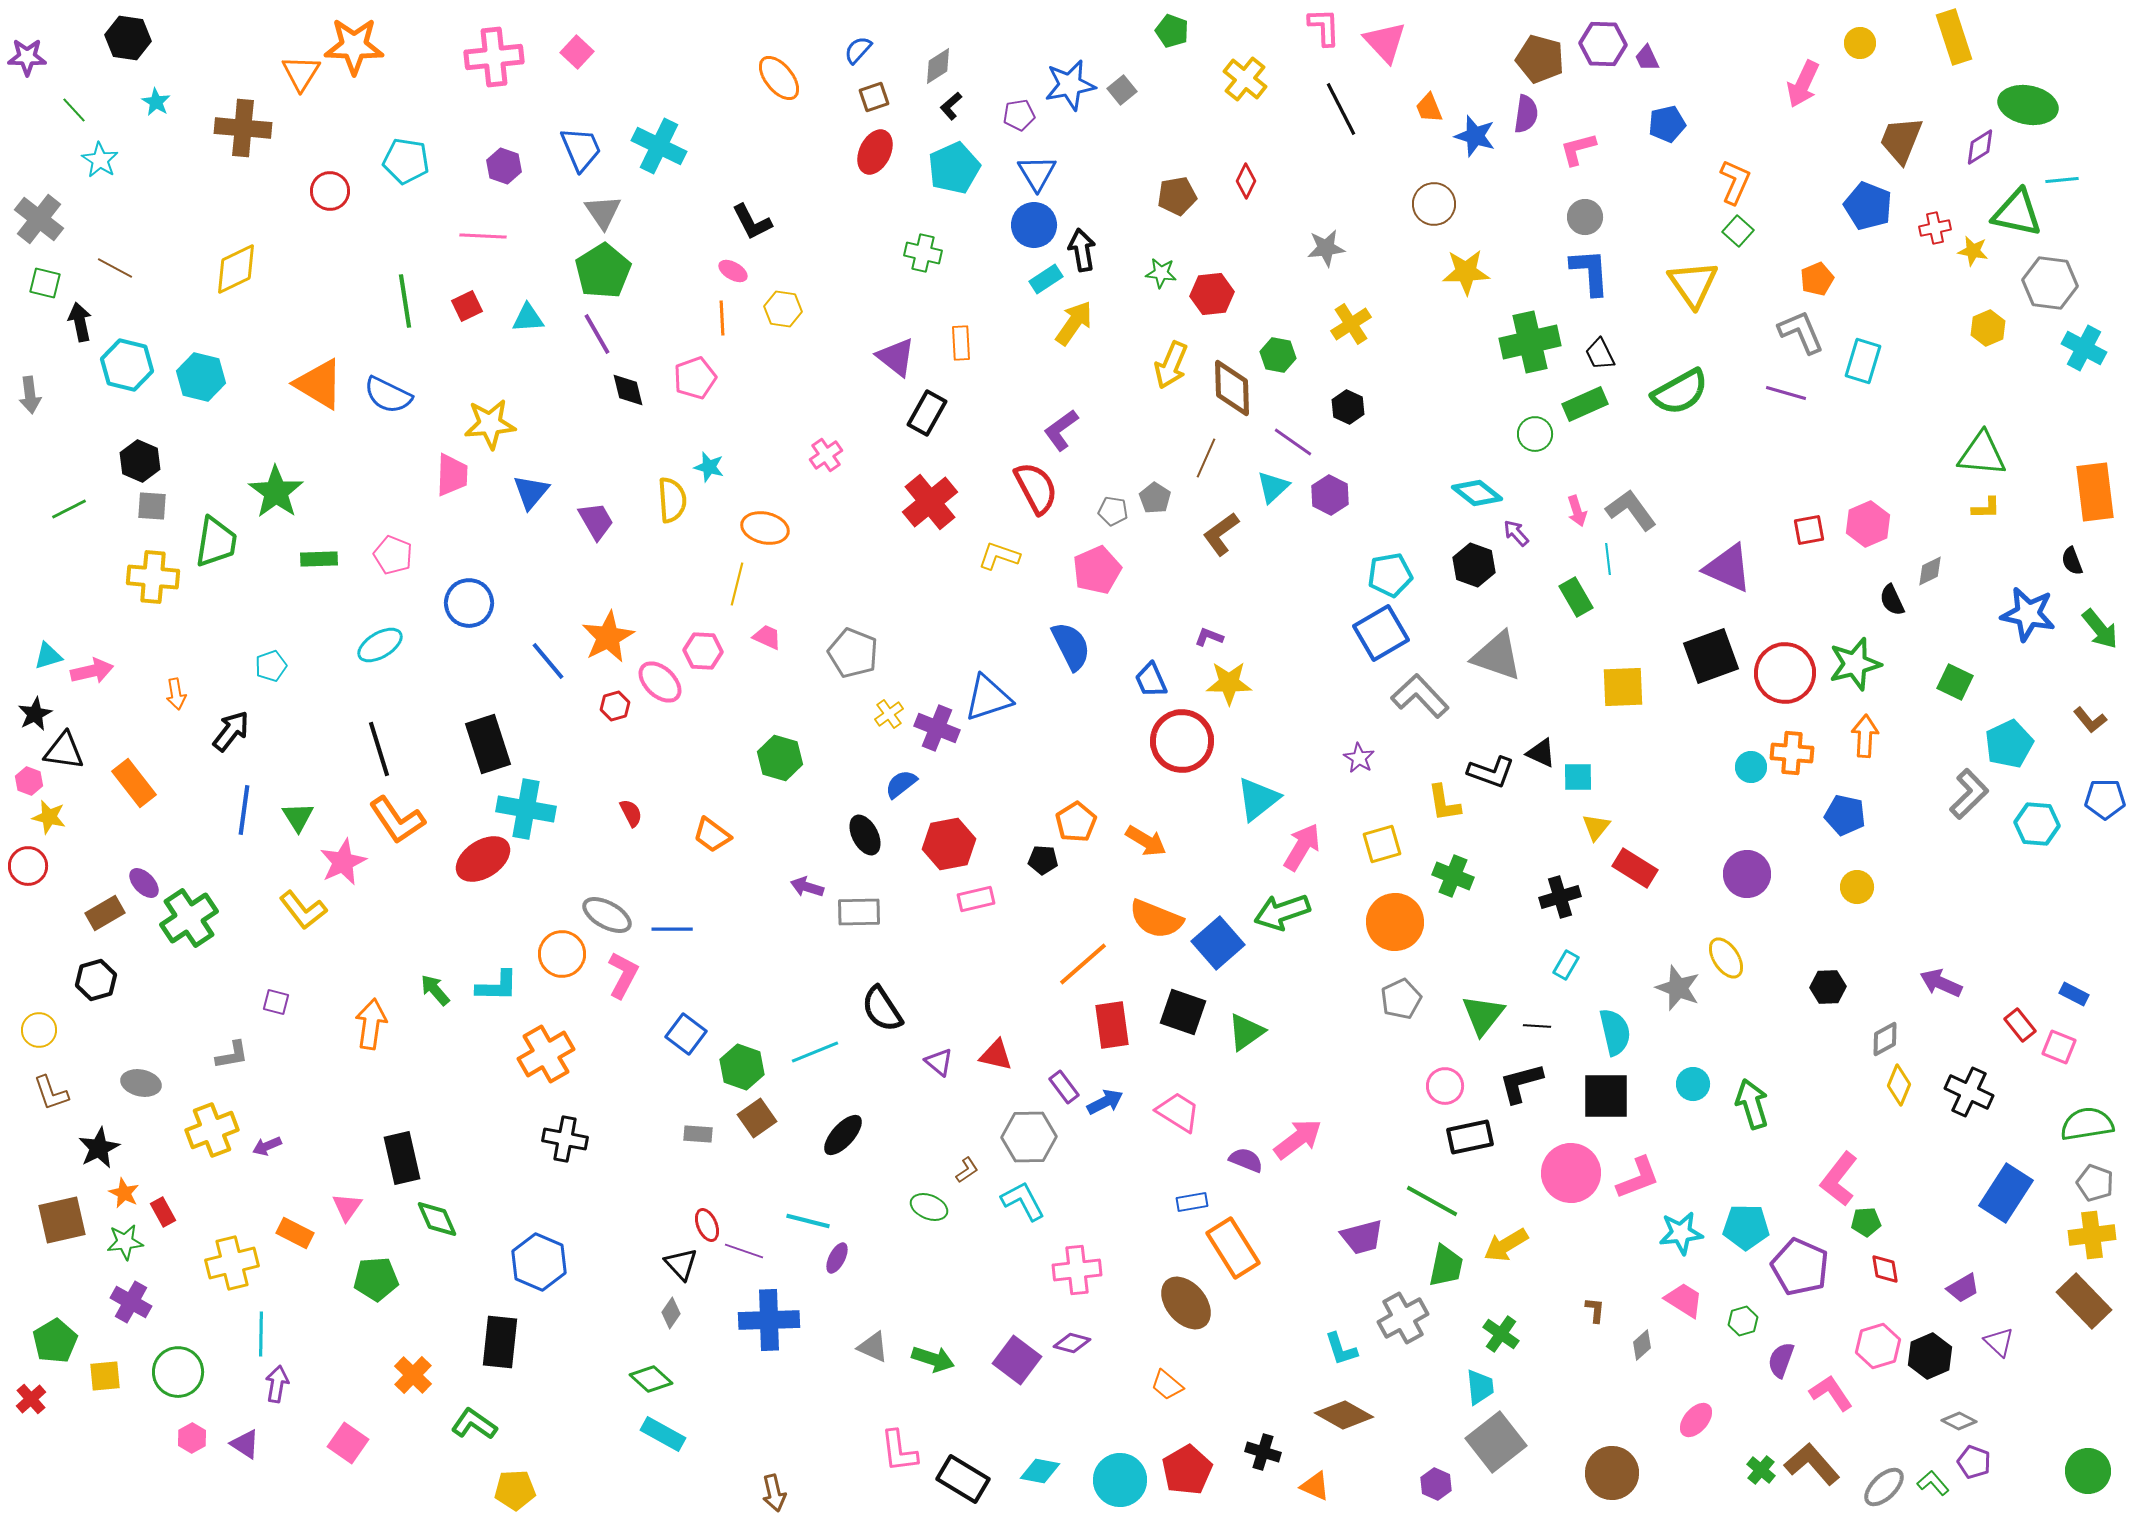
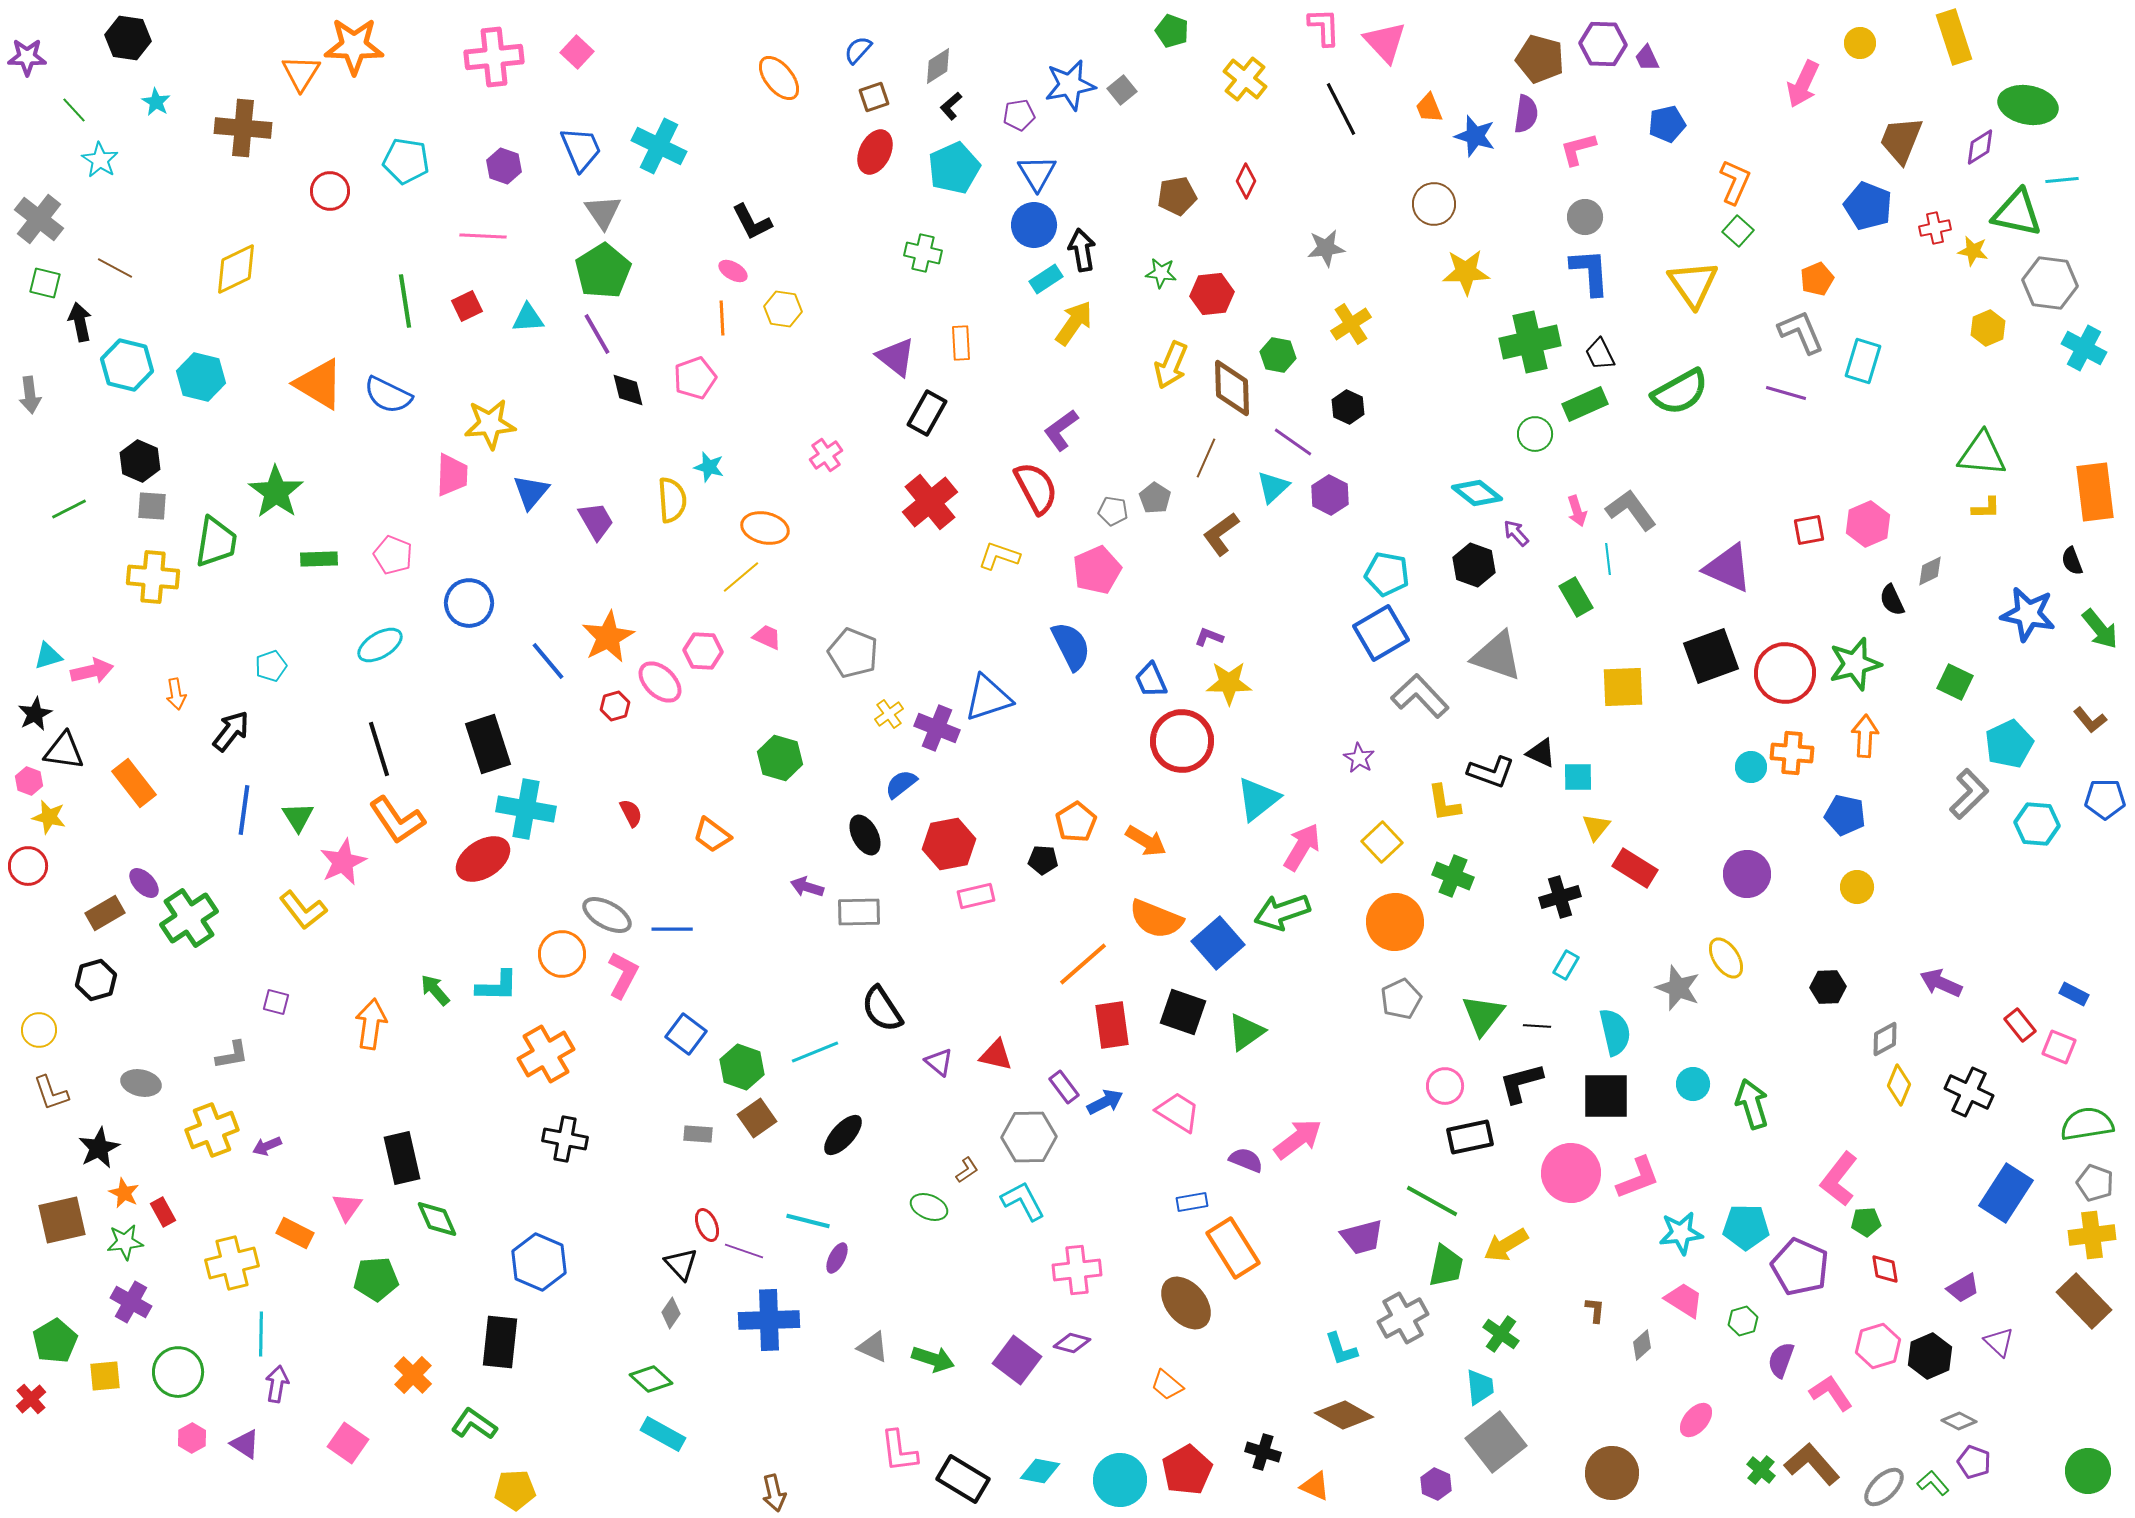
cyan pentagon at (1390, 575): moved 3 px left, 1 px up; rotated 21 degrees clockwise
yellow line at (737, 584): moved 4 px right, 7 px up; rotated 36 degrees clockwise
yellow square at (1382, 844): moved 2 px up; rotated 27 degrees counterclockwise
pink rectangle at (976, 899): moved 3 px up
